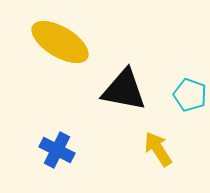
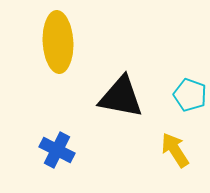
yellow ellipse: moved 2 px left; rotated 56 degrees clockwise
black triangle: moved 3 px left, 7 px down
yellow arrow: moved 17 px right, 1 px down
